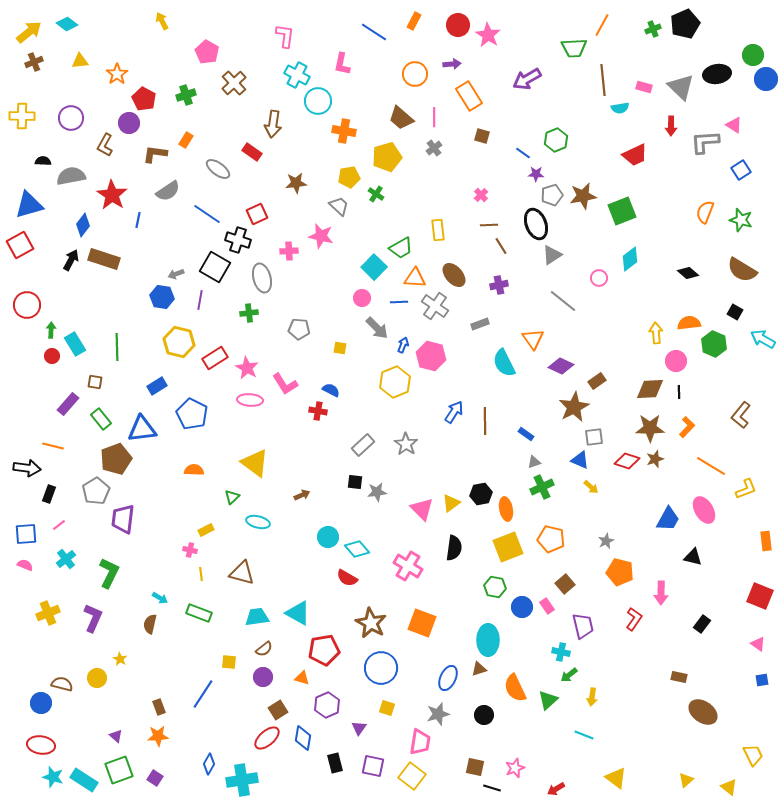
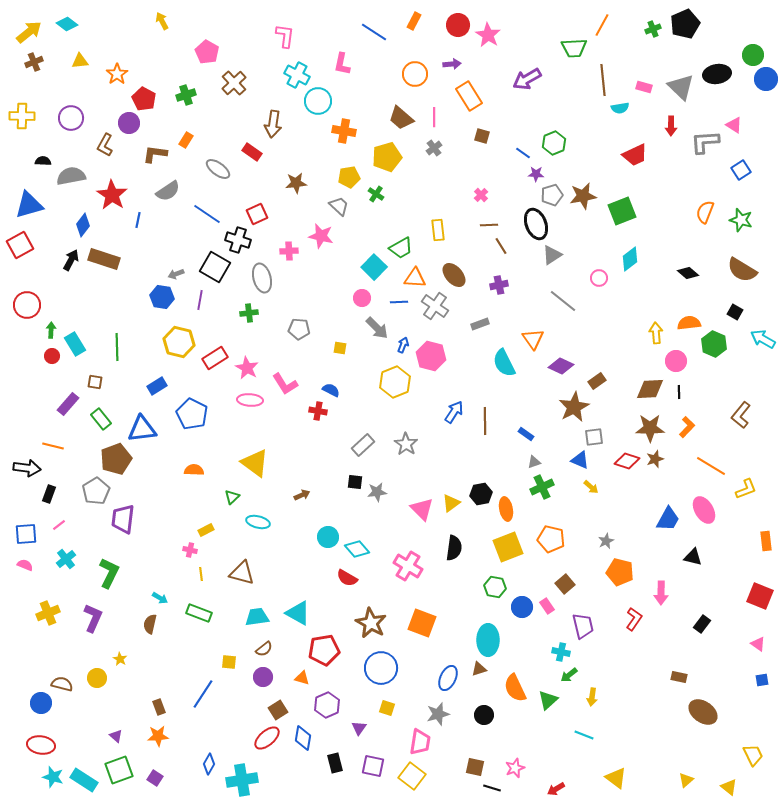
green hexagon at (556, 140): moved 2 px left, 3 px down
